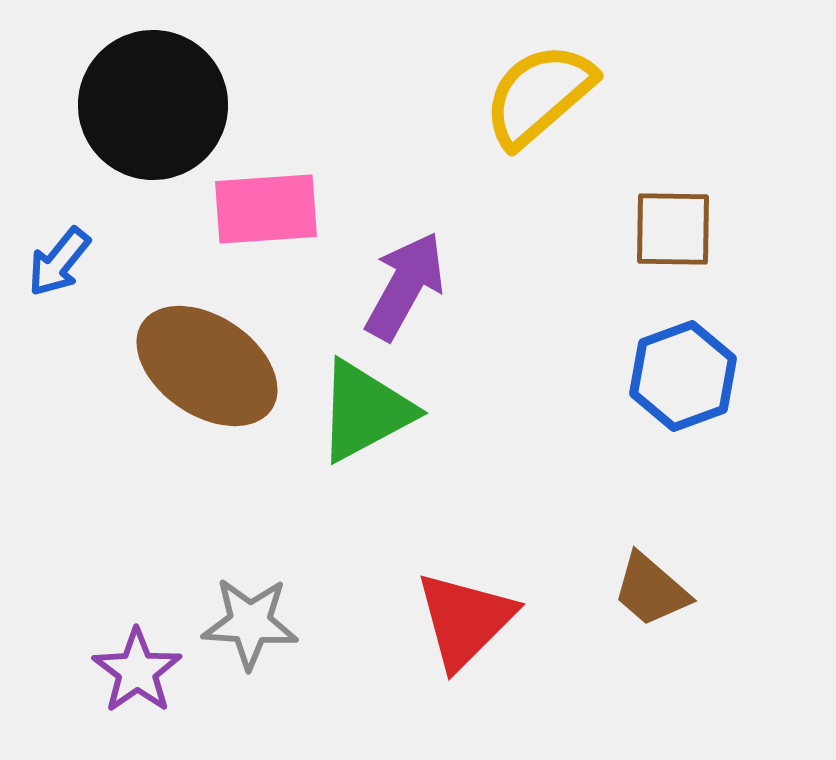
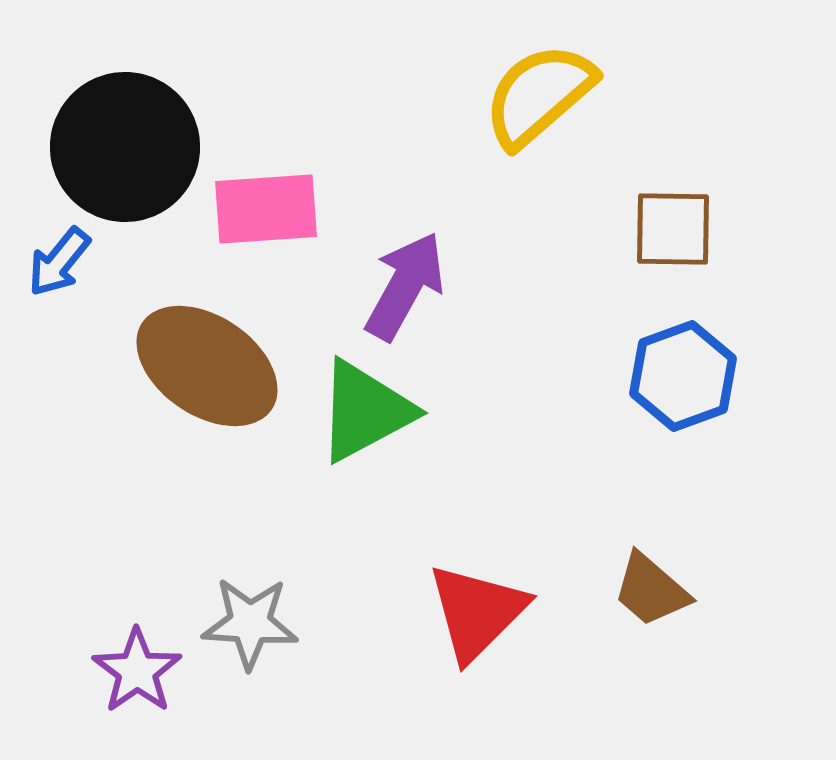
black circle: moved 28 px left, 42 px down
red triangle: moved 12 px right, 8 px up
